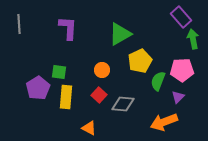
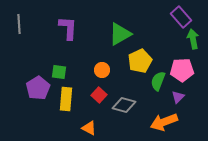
yellow rectangle: moved 2 px down
gray diamond: moved 1 px right, 1 px down; rotated 10 degrees clockwise
